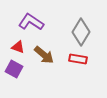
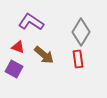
red rectangle: rotated 72 degrees clockwise
